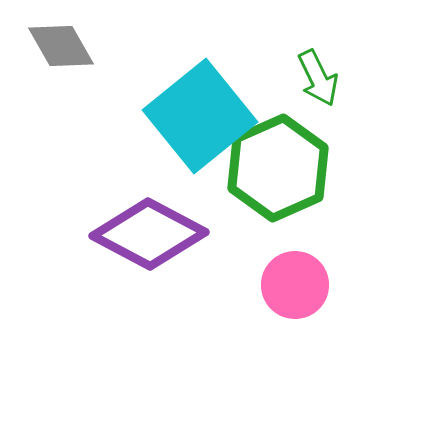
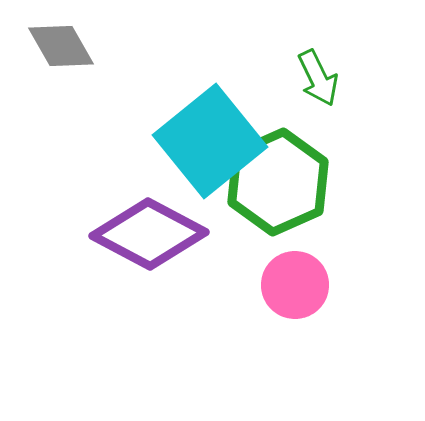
cyan square: moved 10 px right, 25 px down
green hexagon: moved 14 px down
